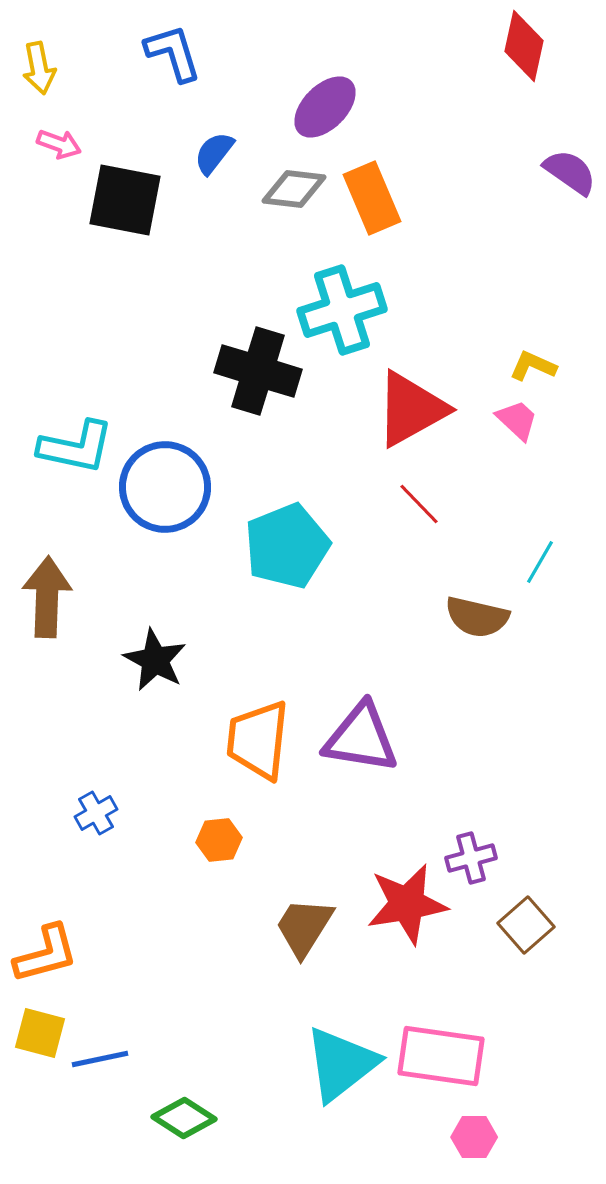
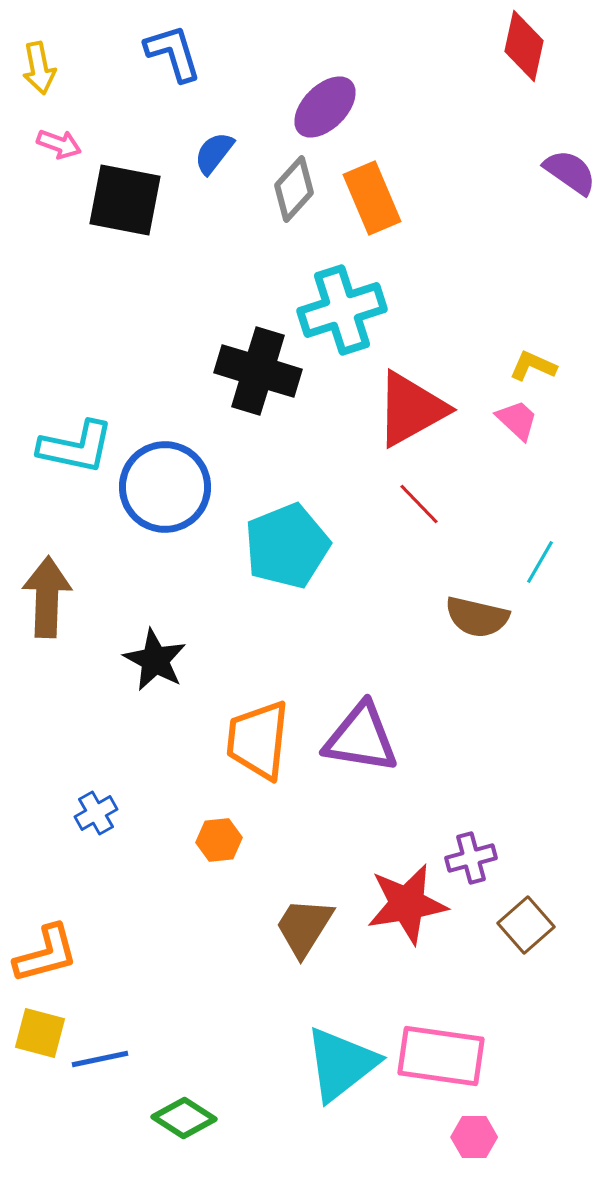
gray diamond: rotated 54 degrees counterclockwise
